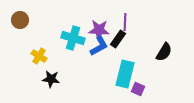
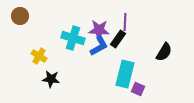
brown circle: moved 4 px up
